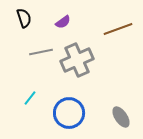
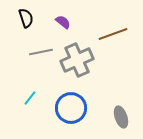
black semicircle: moved 2 px right
purple semicircle: rotated 105 degrees counterclockwise
brown line: moved 5 px left, 5 px down
blue circle: moved 2 px right, 5 px up
gray ellipse: rotated 15 degrees clockwise
